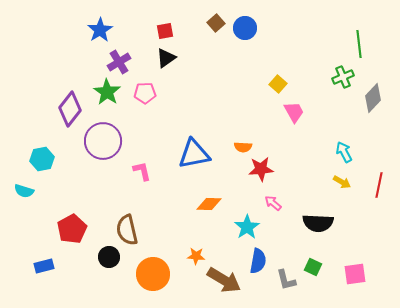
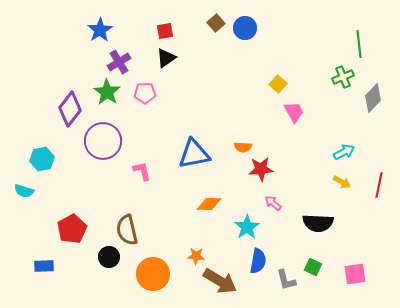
cyan arrow: rotated 90 degrees clockwise
blue rectangle: rotated 12 degrees clockwise
brown arrow: moved 4 px left, 1 px down
